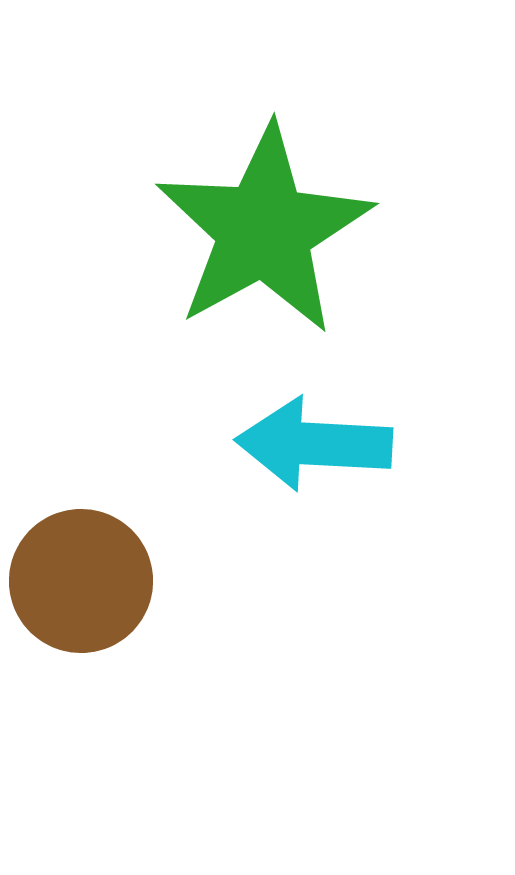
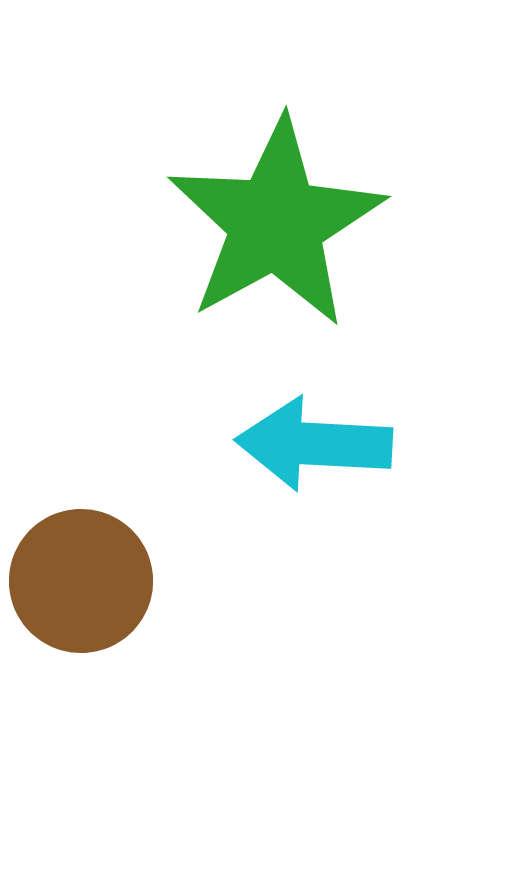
green star: moved 12 px right, 7 px up
